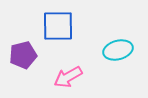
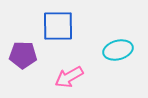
purple pentagon: rotated 16 degrees clockwise
pink arrow: moved 1 px right
